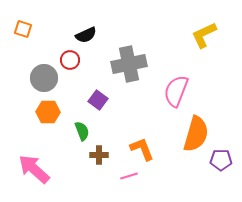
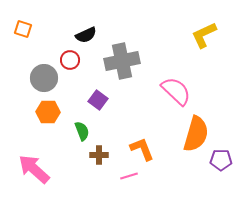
gray cross: moved 7 px left, 3 px up
pink semicircle: rotated 112 degrees clockwise
